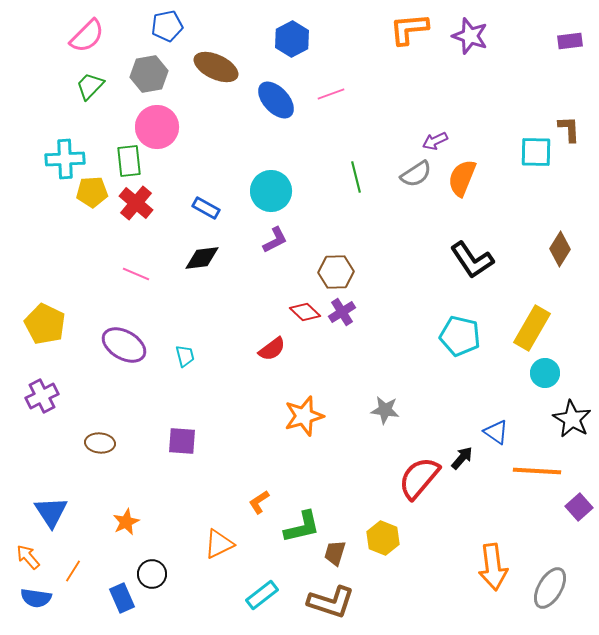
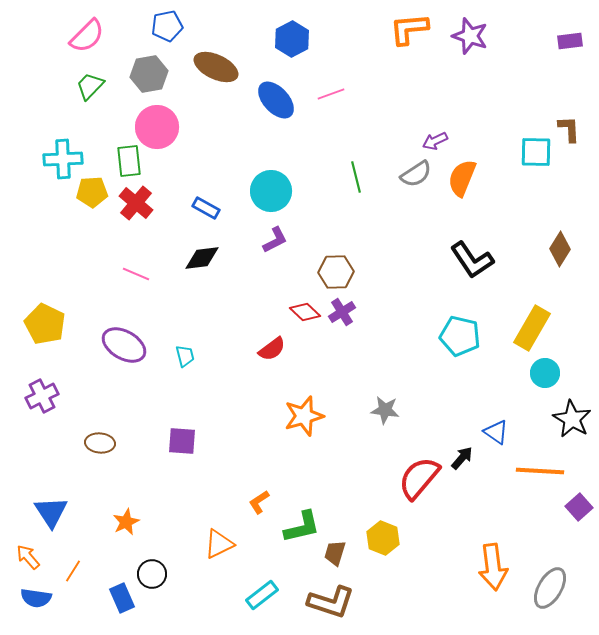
cyan cross at (65, 159): moved 2 px left
orange line at (537, 471): moved 3 px right
